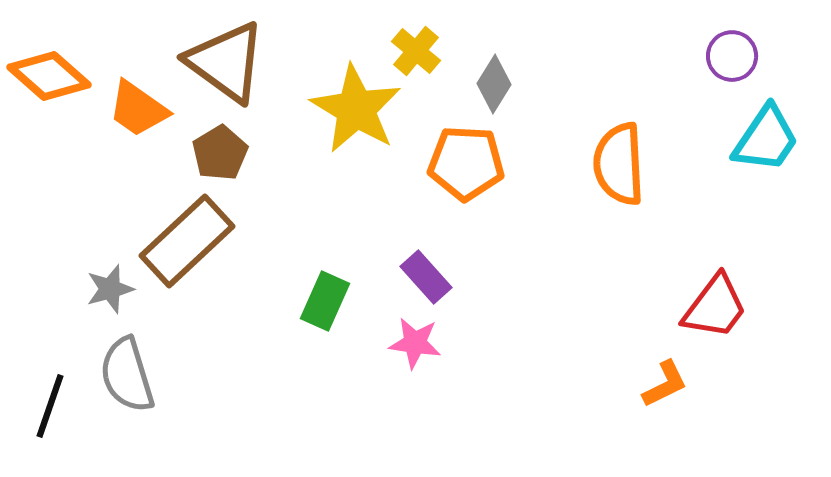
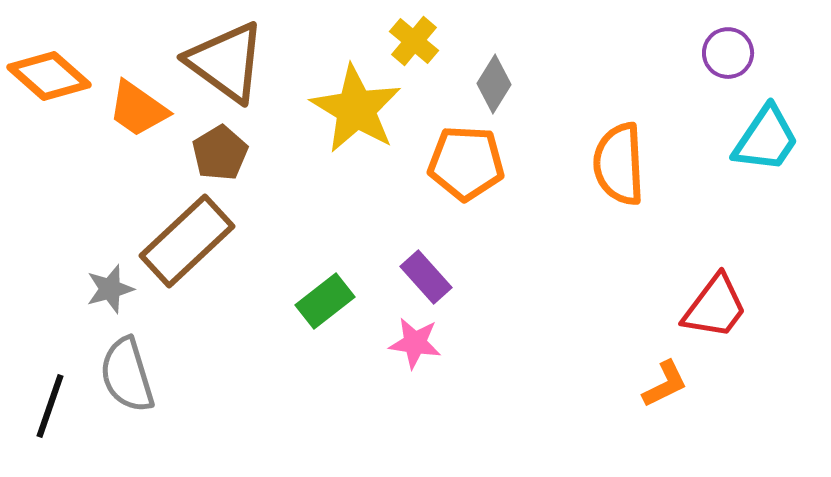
yellow cross: moved 2 px left, 10 px up
purple circle: moved 4 px left, 3 px up
green rectangle: rotated 28 degrees clockwise
